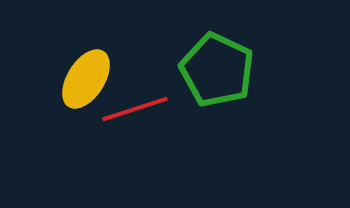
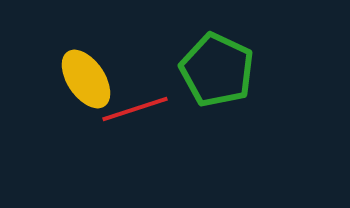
yellow ellipse: rotated 66 degrees counterclockwise
